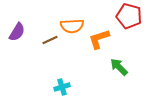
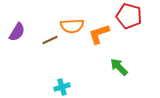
orange L-shape: moved 5 px up
